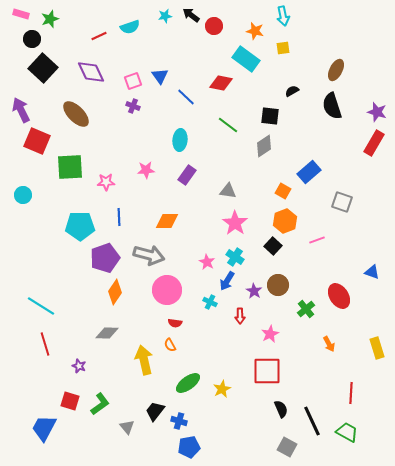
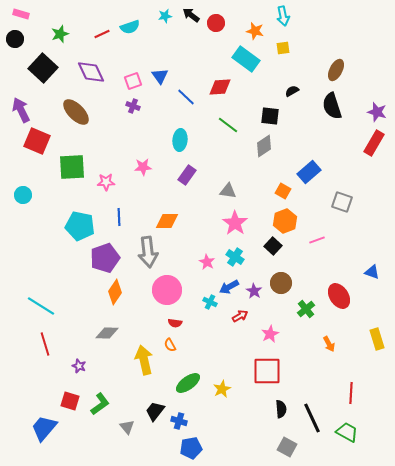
green star at (50, 19): moved 10 px right, 15 px down
red circle at (214, 26): moved 2 px right, 3 px up
red line at (99, 36): moved 3 px right, 2 px up
black circle at (32, 39): moved 17 px left
red diamond at (221, 83): moved 1 px left, 4 px down; rotated 15 degrees counterclockwise
brown ellipse at (76, 114): moved 2 px up
green square at (70, 167): moved 2 px right
pink star at (146, 170): moved 3 px left, 3 px up
cyan pentagon at (80, 226): rotated 12 degrees clockwise
gray arrow at (149, 255): moved 1 px left, 3 px up; rotated 68 degrees clockwise
blue arrow at (227, 281): moved 2 px right, 6 px down; rotated 30 degrees clockwise
brown circle at (278, 285): moved 3 px right, 2 px up
red arrow at (240, 316): rotated 119 degrees counterclockwise
yellow rectangle at (377, 348): moved 9 px up
black semicircle at (281, 409): rotated 18 degrees clockwise
black line at (312, 421): moved 3 px up
blue trapezoid at (44, 428): rotated 12 degrees clockwise
blue pentagon at (189, 447): moved 2 px right, 1 px down
